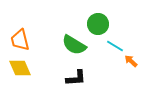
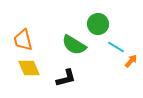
orange trapezoid: moved 3 px right
cyan line: moved 1 px right, 1 px down
orange arrow: rotated 88 degrees clockwise
yellow diamond: moved 9 px right
black L-shape: moved 10 px left; rotated 10 degrees counterclockwise
